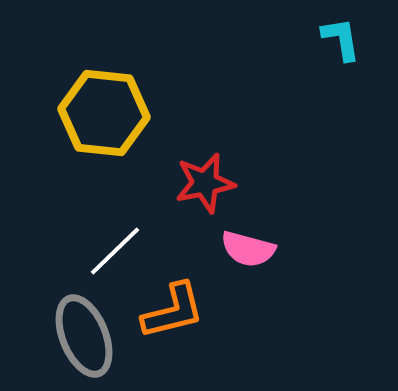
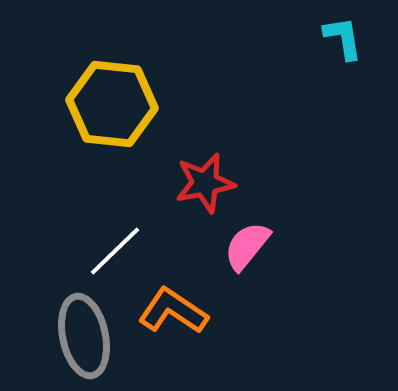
cyan L-shape: moved 2 px right, 1 px up
yellow hexagon: moved 8 px right, 9 px up
pink semicircle: moved 1 px left, 3 px up; rotated 114 degrees clockwise
orange L-shape: rotated 132 degrees counterclockwise
gray ellipse: rotated 10 degrees clockwise
